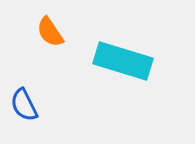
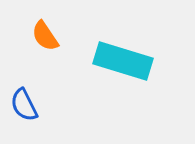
orange semicircle: moved 5 px left, 4 px down
